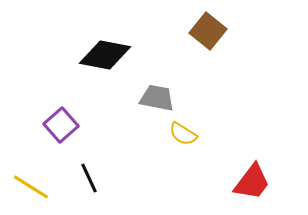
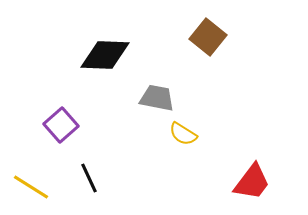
brown square: moved 6 px down
black diamond: rotated 9 degrees counterclockwise
